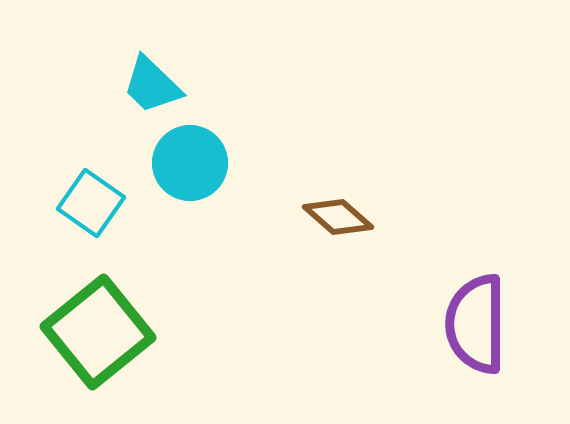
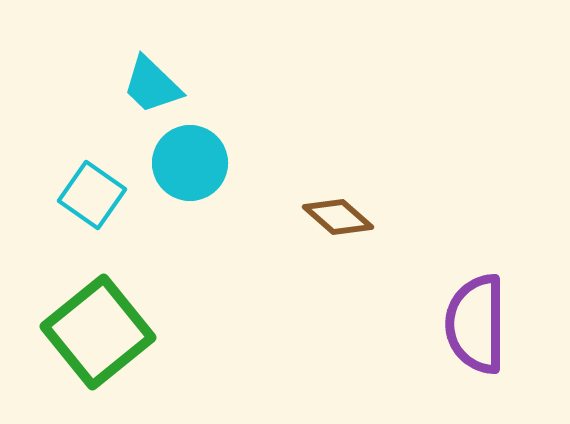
cyan square: moved 1 px right, 8 px up
